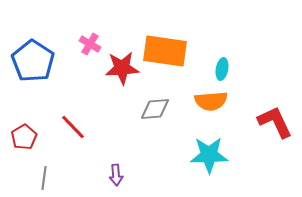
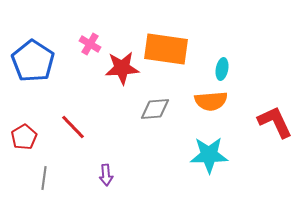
orange rectangle: moved 1 px right, 2 px up
purple arrow: moved 10 px left
